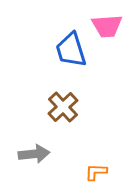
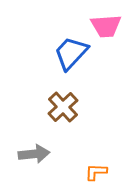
pink trapezoid: moved 1 px left
blue trapezoid: moved 3 px down; rotated 60 degrees clockwise
